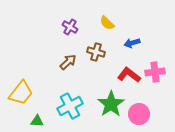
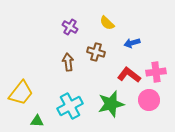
brown arrow: rotated 54 degrees counterclockwise
pink cross: moved 1 px right
green star: rotated 20 degrees clockwise
pink circle: moved 10 px right, 14 px up
